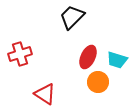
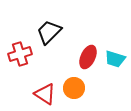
black trapezoid: moved 23 px left, 15 px down
cyan trapezoid: moved 2 px left, 1 px up
orange circle: moved 24 px left, 6 px down
